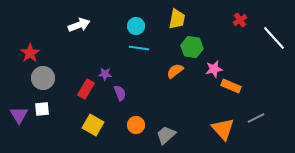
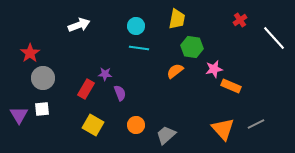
gray line: moved 6 px down
